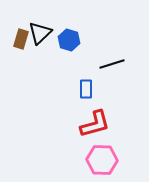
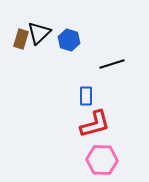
black triangle: moved 1 px left
blue rectangle: moved 7 px down
